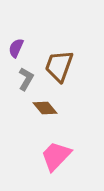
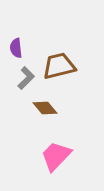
purple semicircle: rotated 30 degrees counterclockwise
brown trapezoid: rotated 56 degrees clockwise
gray L-shape: moved 1 px up; rotated 15 degrees clockwise
